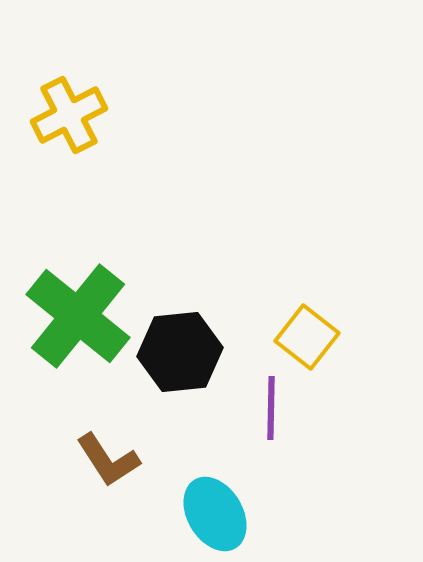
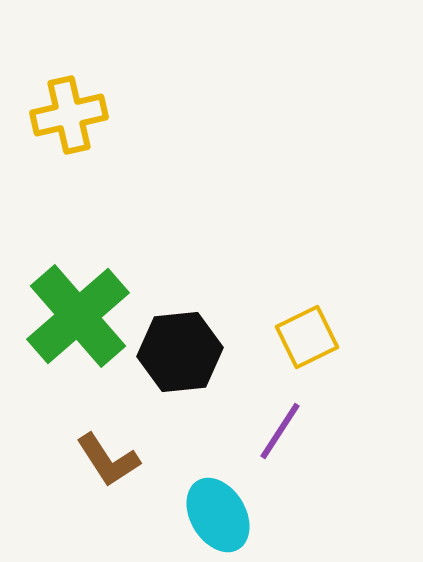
yellow cross: rotated 14 degrees clockwise
green cross: rotated 10 degrees clockwise
yellow square: rotated 26 degrees clockwise
purple line: moved 9 px right, 23 px down; rotated 32 degrees clockwise
cyan ellipse: moved 3 px right, 1 px down
